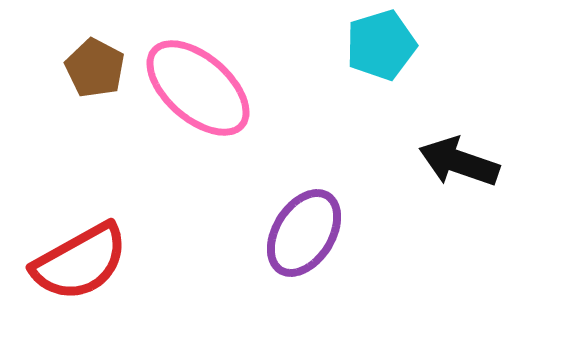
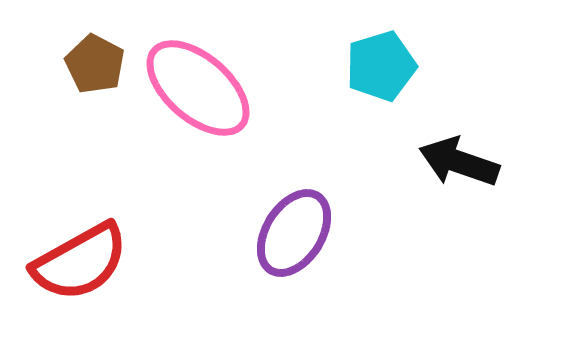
cyan pentagon: moved 21 px down
brown pentagon: moved 4 px up
purple ellipse: moved 10 px left
